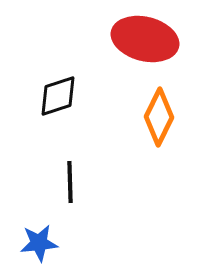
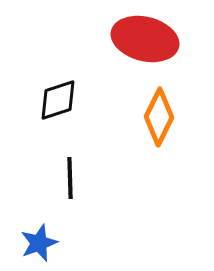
black diamond: moved 4 px down
black line: moved 4 px up
blue star: rotated 15 degrees counterclockwise
